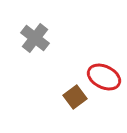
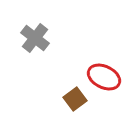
brown square: moved 2 px down
